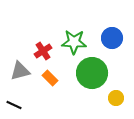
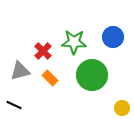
blue circle: moved 1 px right, 1 px up
red cross: rotated 12 degrees counterclockwise
green circle: moved 2 px down
yellow circle: moved 6 px right, 10 px down
